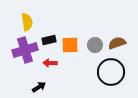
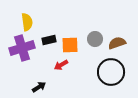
gray circle: moved 6 px up
purple cross: moved 3 px left, 2 px up
red arrow: moved 11 px right, 2 px down; rotated 32 degrees counterclockwise
